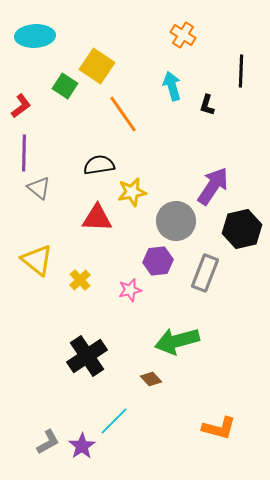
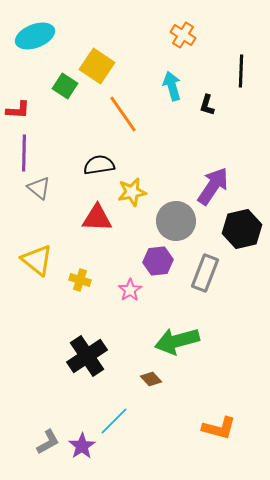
cyan ellipse: rotated 18 degrees counterclockwise
red L-shape: moved 3 px left, 4 px down; rotated 40 degrees clockwise
yellow cross: rotated 30 degrees counterclockwise
pink star: rotated 20 degrees counterclockwise
